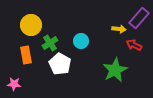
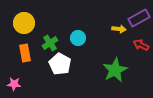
purple rectangle: rotated 20 degrees clockwise
yellow circle: moved 7 px left, 2 px up
cyan circle: moved 3 px left, 3 px up
red arrow: moved 7 px right
orange rectangle: moved 1 px left, 2 px up
